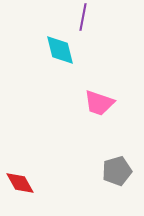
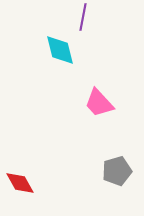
pink trapezoid: rotated 28 degrees clockwise
